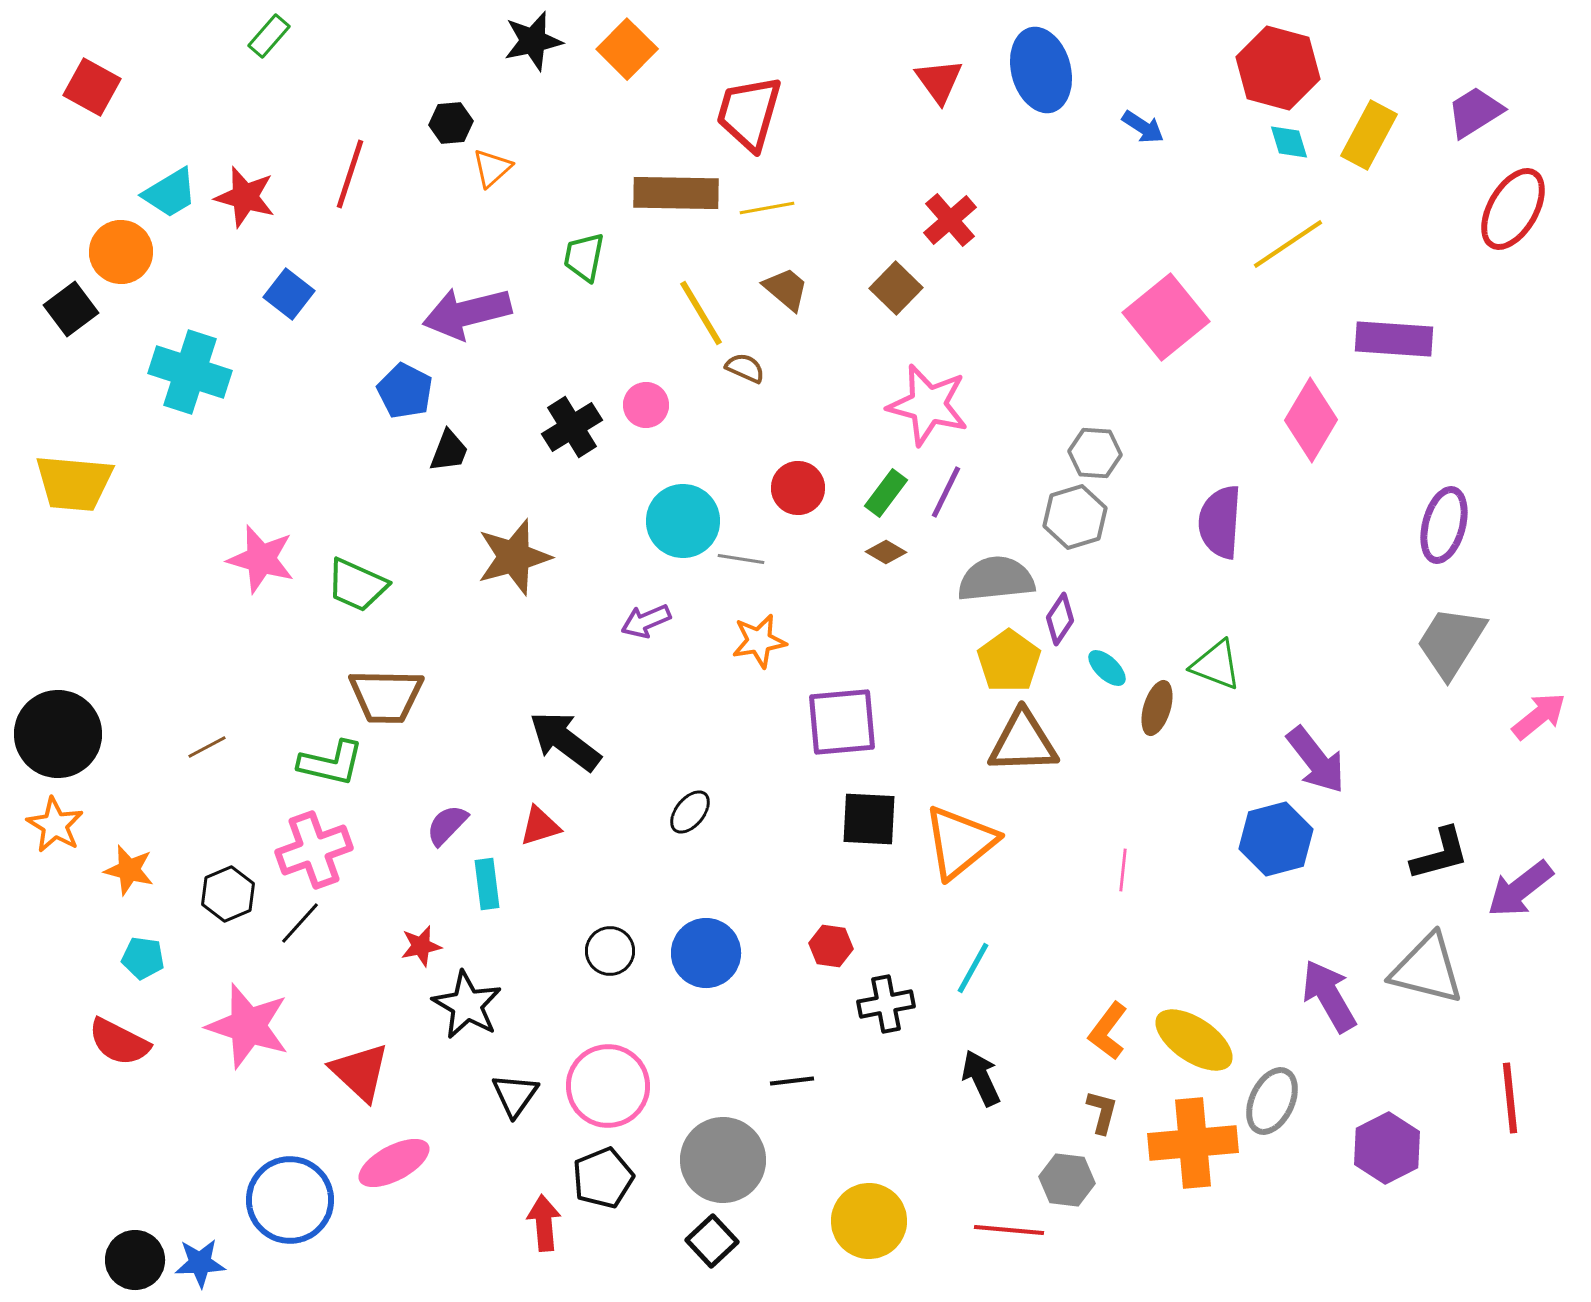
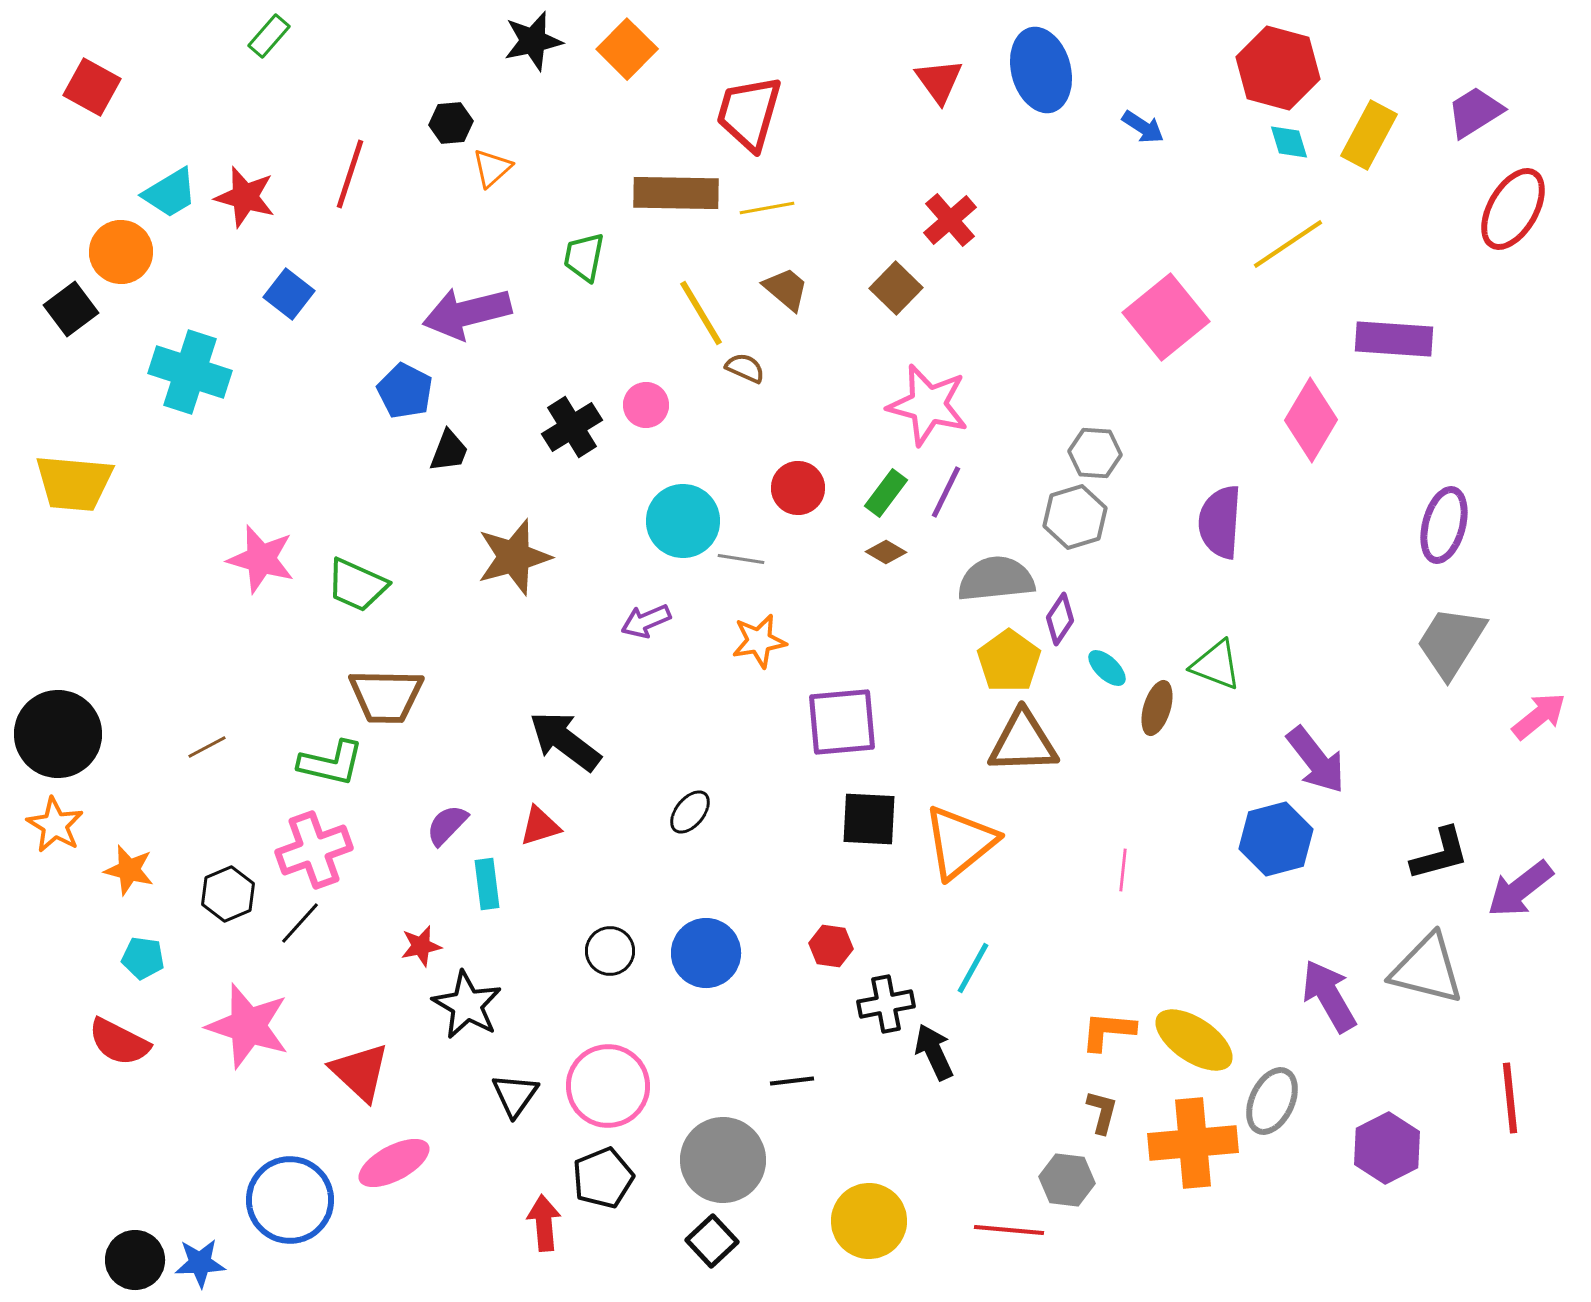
orange L-shape at (1108, 1031): rotated 58 degrees clockwise
black arrow at (981, 1078): moved 47 px left, 26 px up
